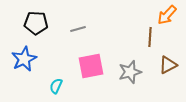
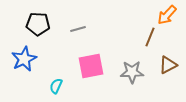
black pentagon: moved 2 px right, 1 px down
brown line: rotated 18 degrees clockwise
gray star: moved 2 px right; rotated 15 degrees clockwise
